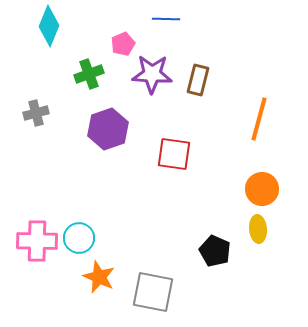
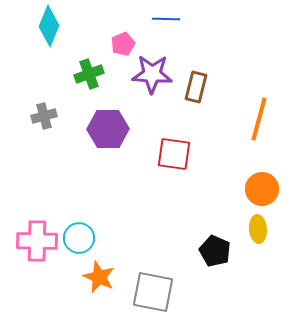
brown rectangle: moved 2 px left, 7 px down
gray cross: moved 8 px right, 3 px down
purple hexagon: rotated 18 degrees clockwise
